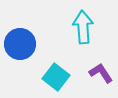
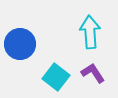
cyan arrow: moved 7 px right, 5 px down
purple L-shape: moved 8 px left
